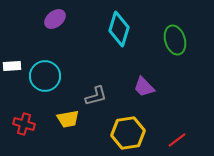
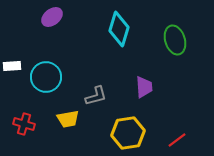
purple ellipse: moved 3 px left, 2 px up
cyan circle: moved 1 px right, 1 px down
purple trapezoid: rotated 140 degrees counterclockwise
